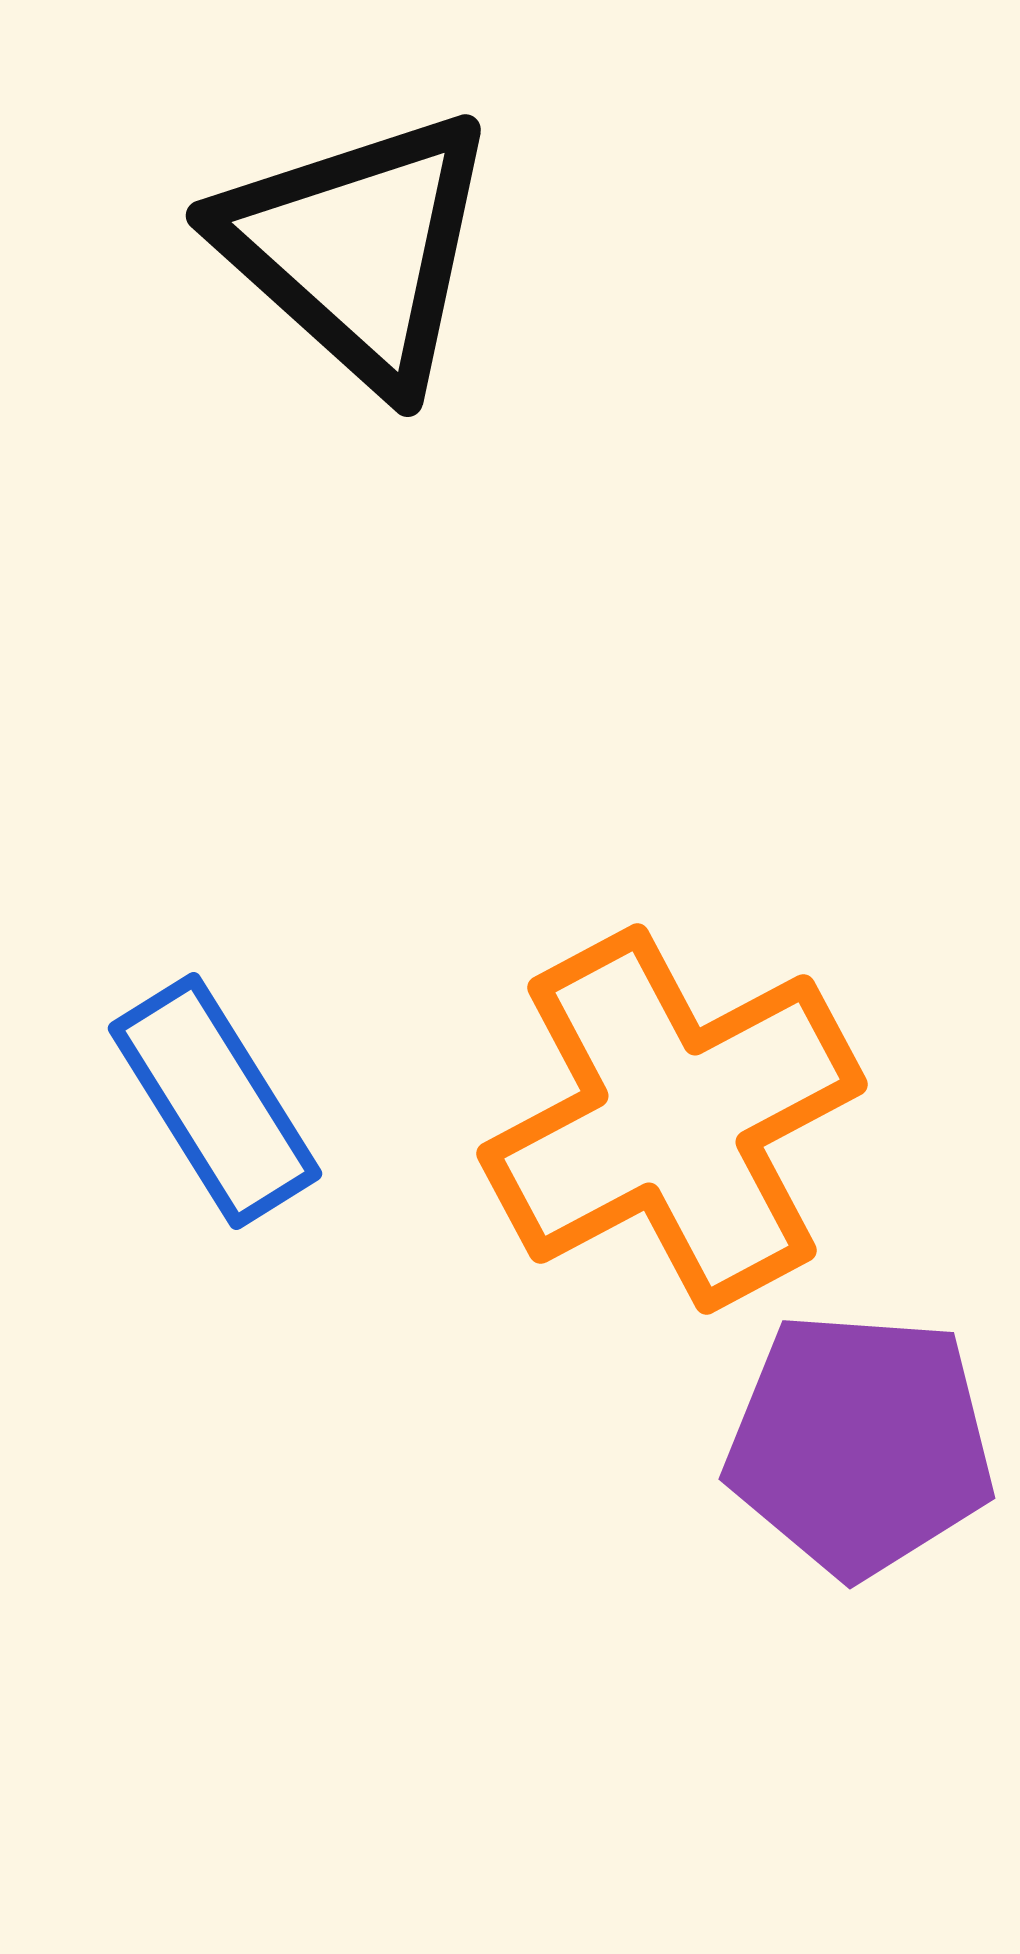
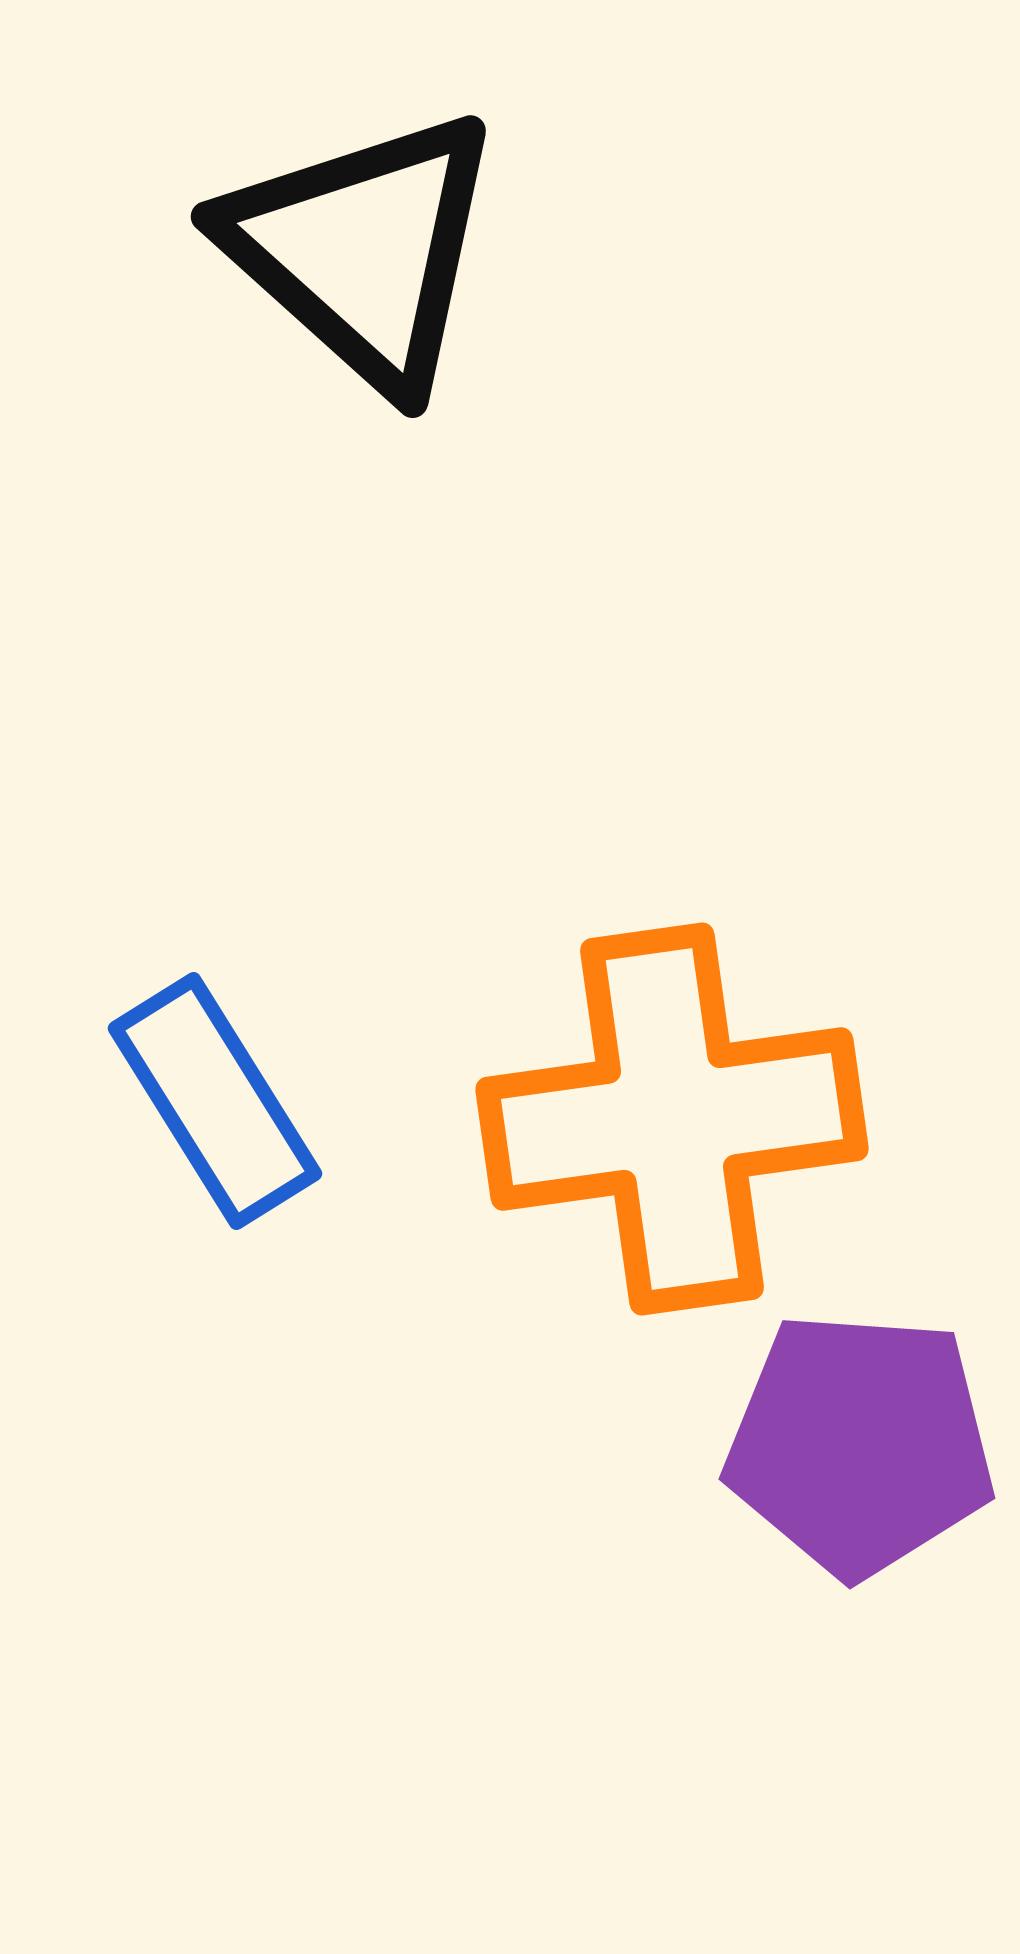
black triangle: moved 5 px right, 1 px down
orange cross: rotated 20 degrees clockwise
